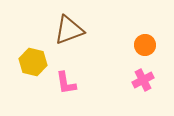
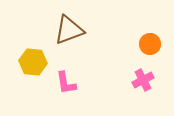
orange circle: moved 5 px right, 1 px up
yellow hexagon: rotated 8 degrees counterclockwise
